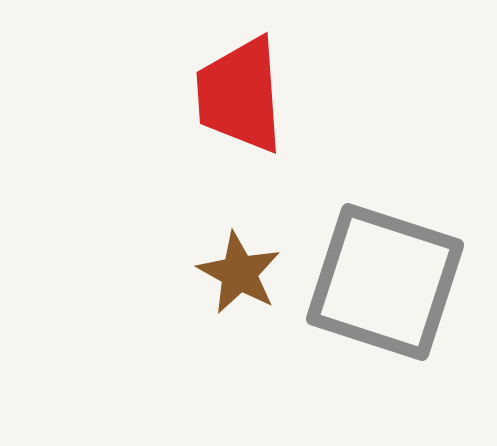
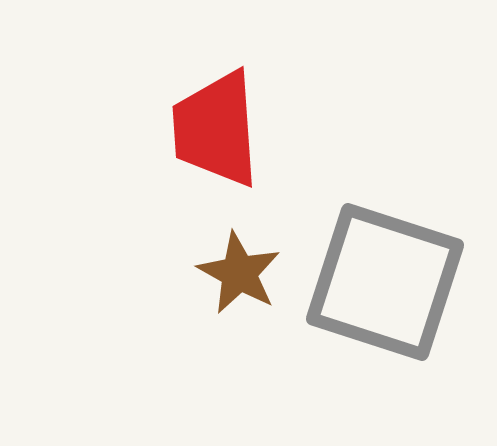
red trapezoid: moved 24 px left, 34 px down
